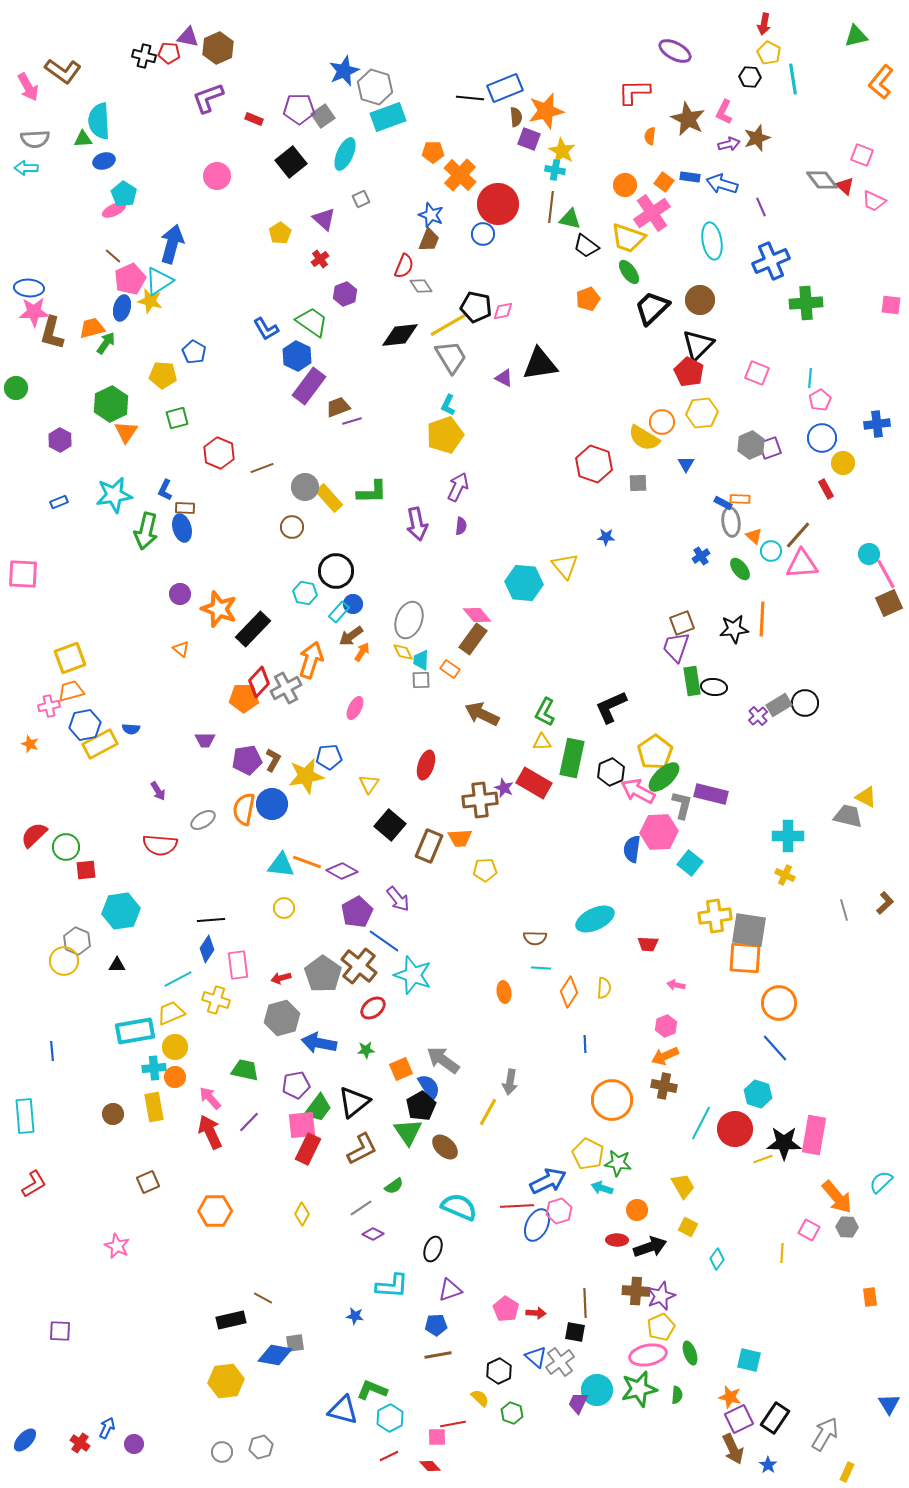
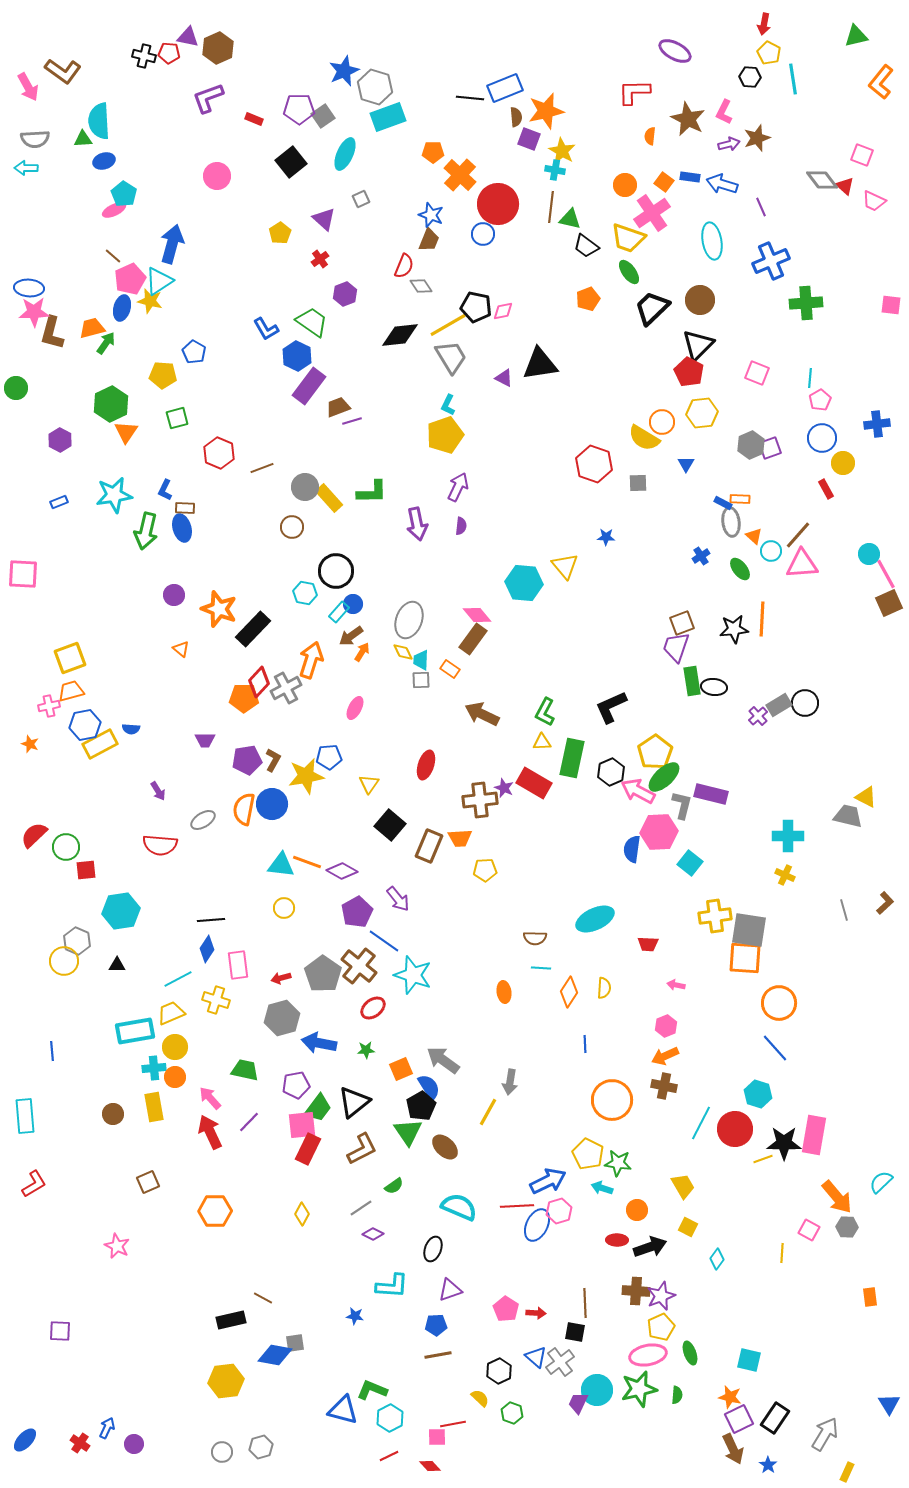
purple circle at (180, 594): moved 6 px left, 1 px down
